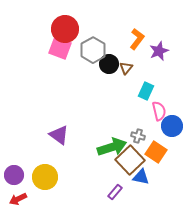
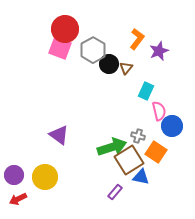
brown square: moved 1 px left; rotated 12 degrees clockwise
